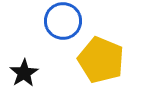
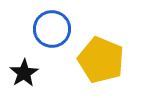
blue circle: moved 11 px left, 8 px down
